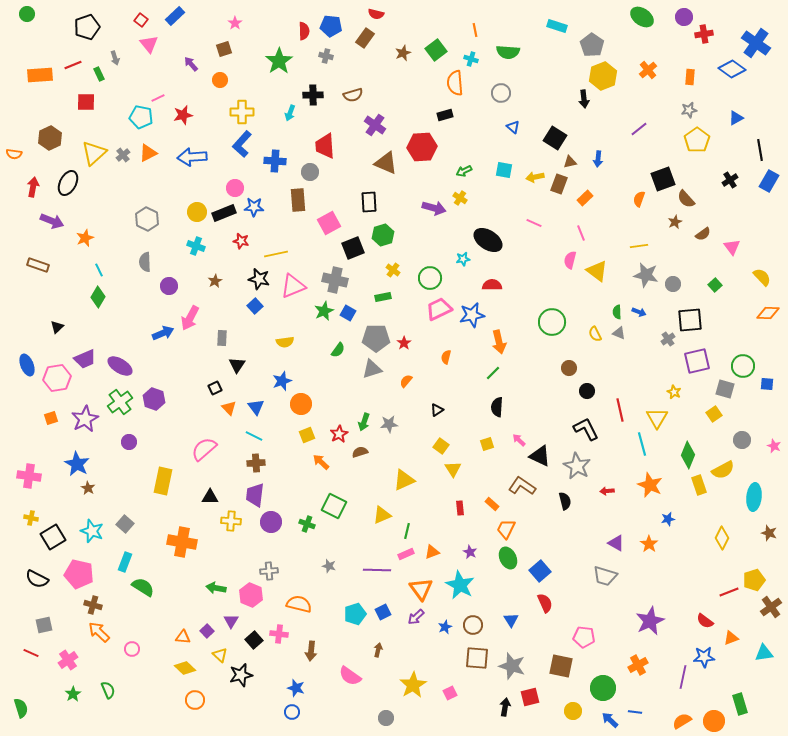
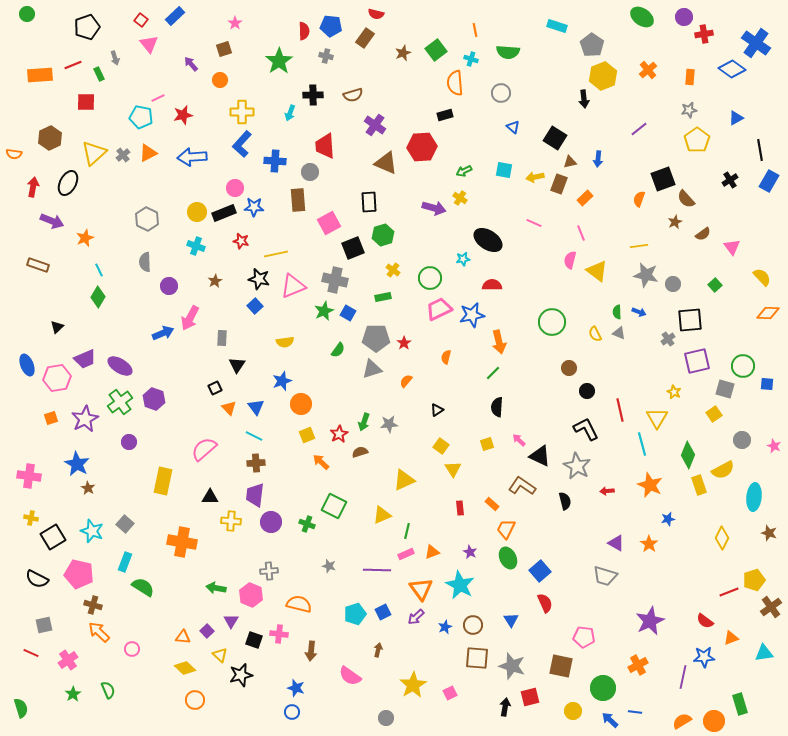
black square at (254, 640): rotated 30 degrees counterclockwise
